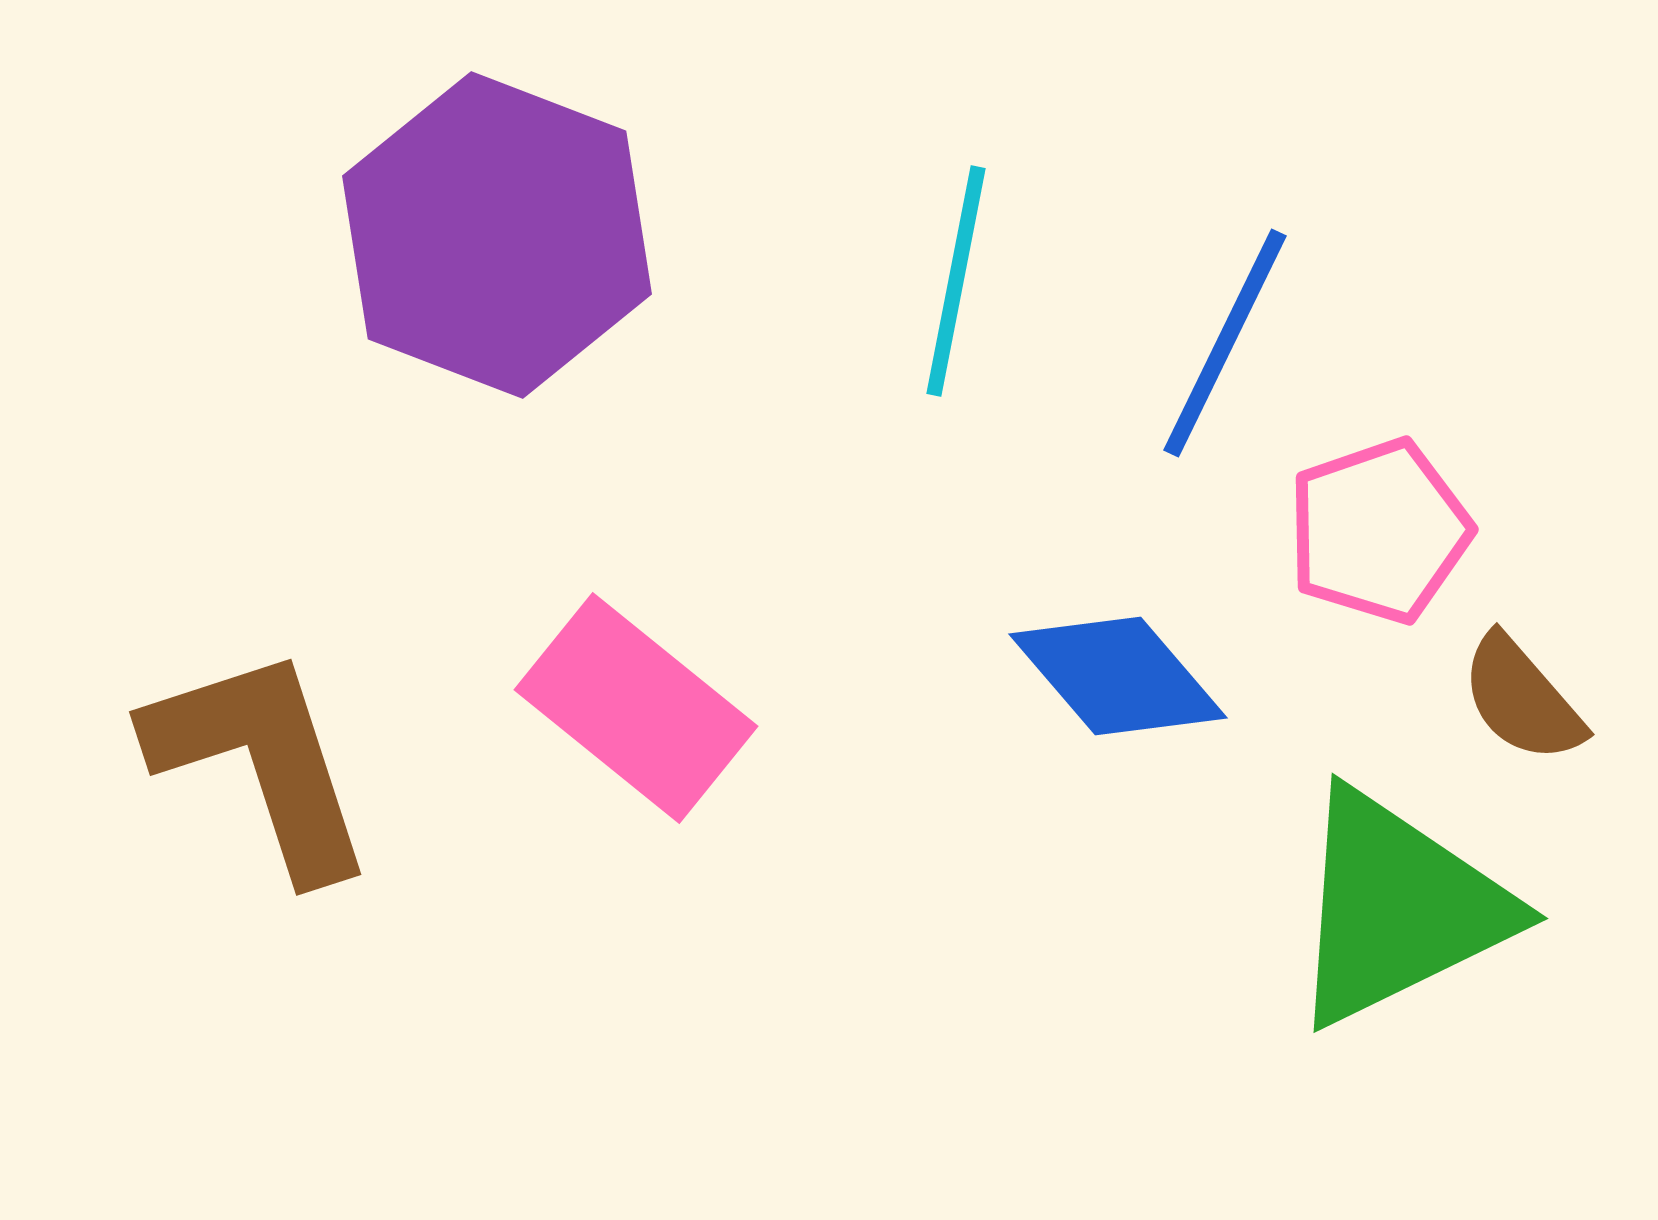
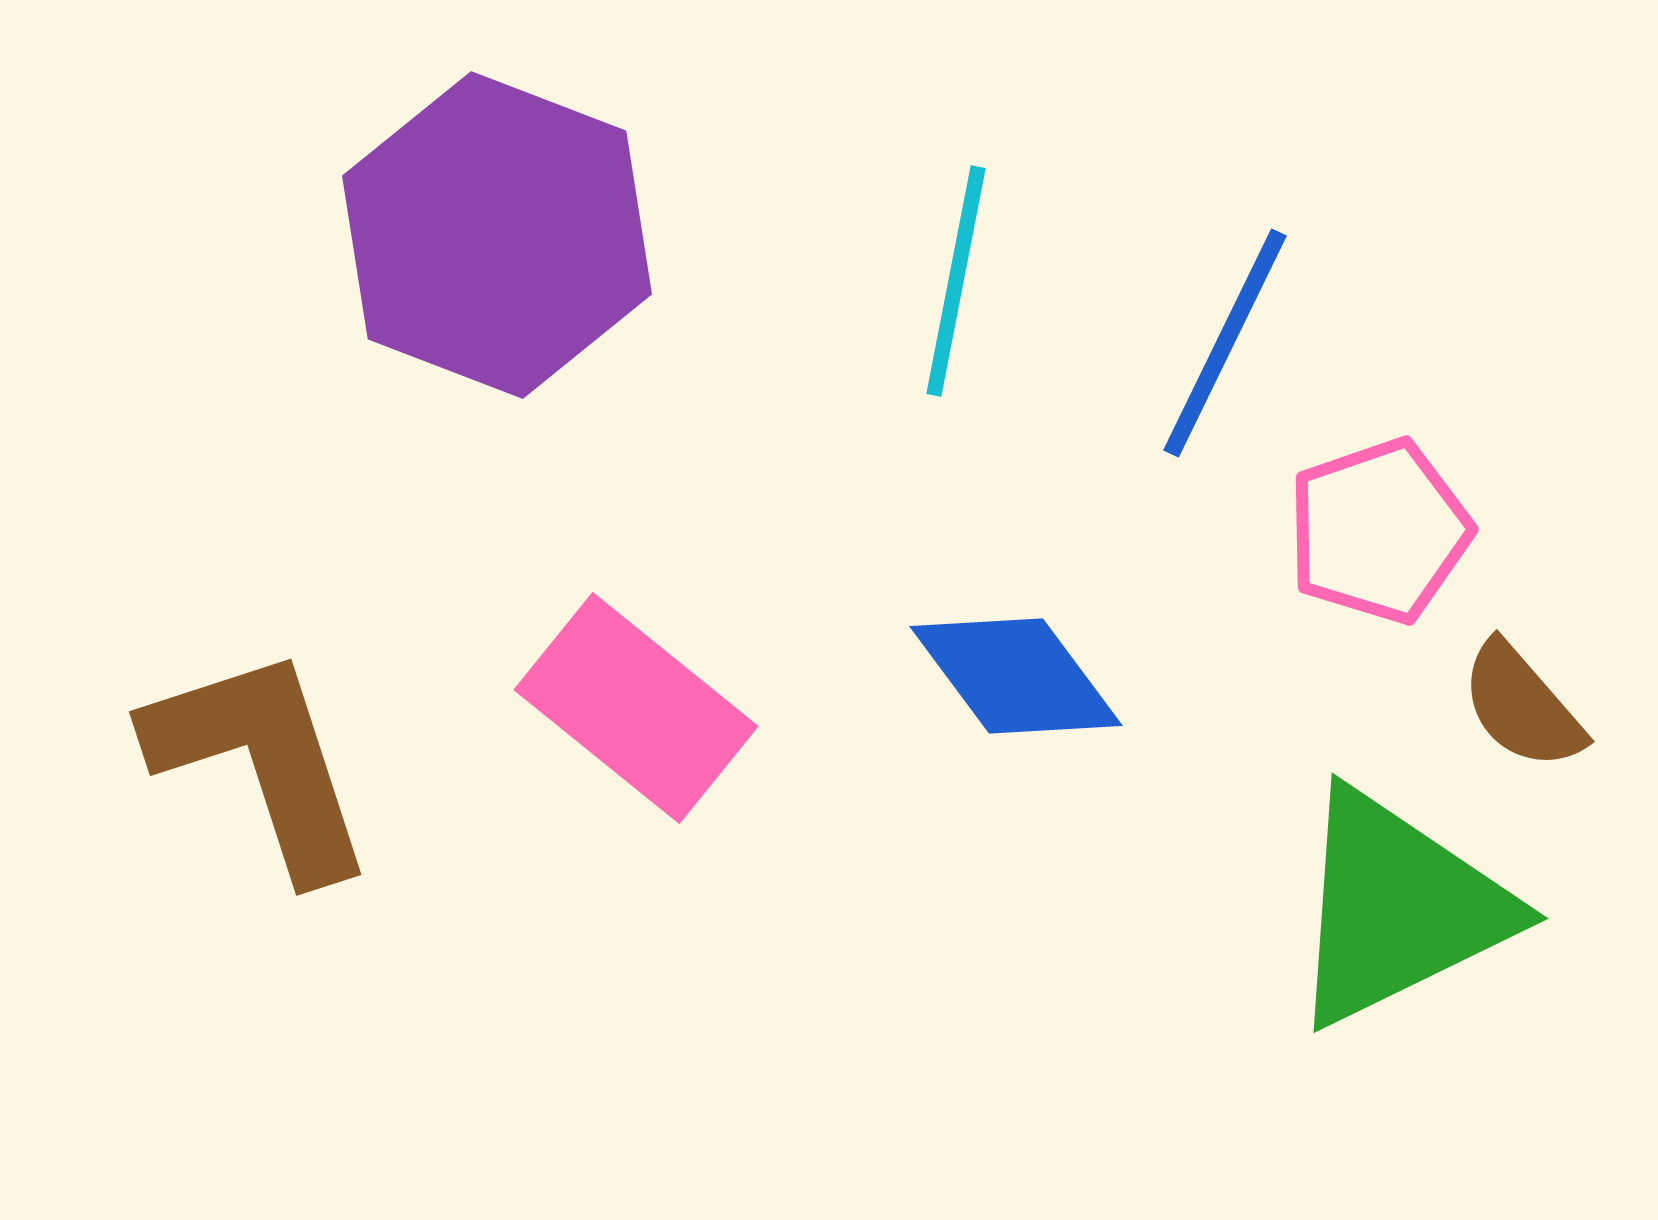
blue diamond: moved 102 px left; rotated 4 degrees clockwise
brown semicircle: moved 7 px down
